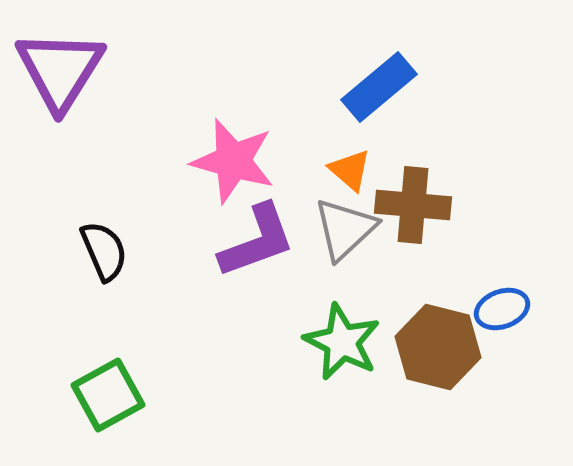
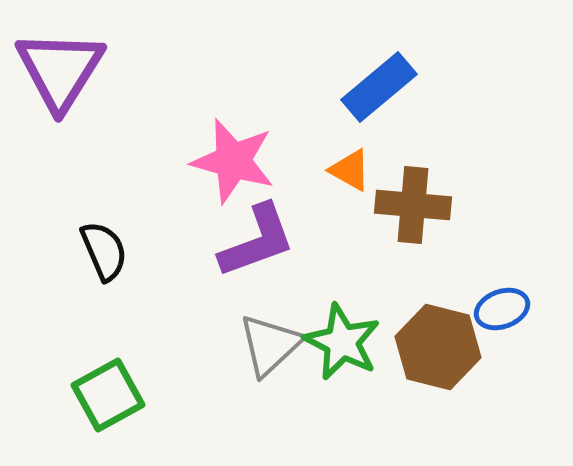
orange triangle: rotated 12 degrees counterclockwise
gray triangle: moved 75 px left, 116 px down
